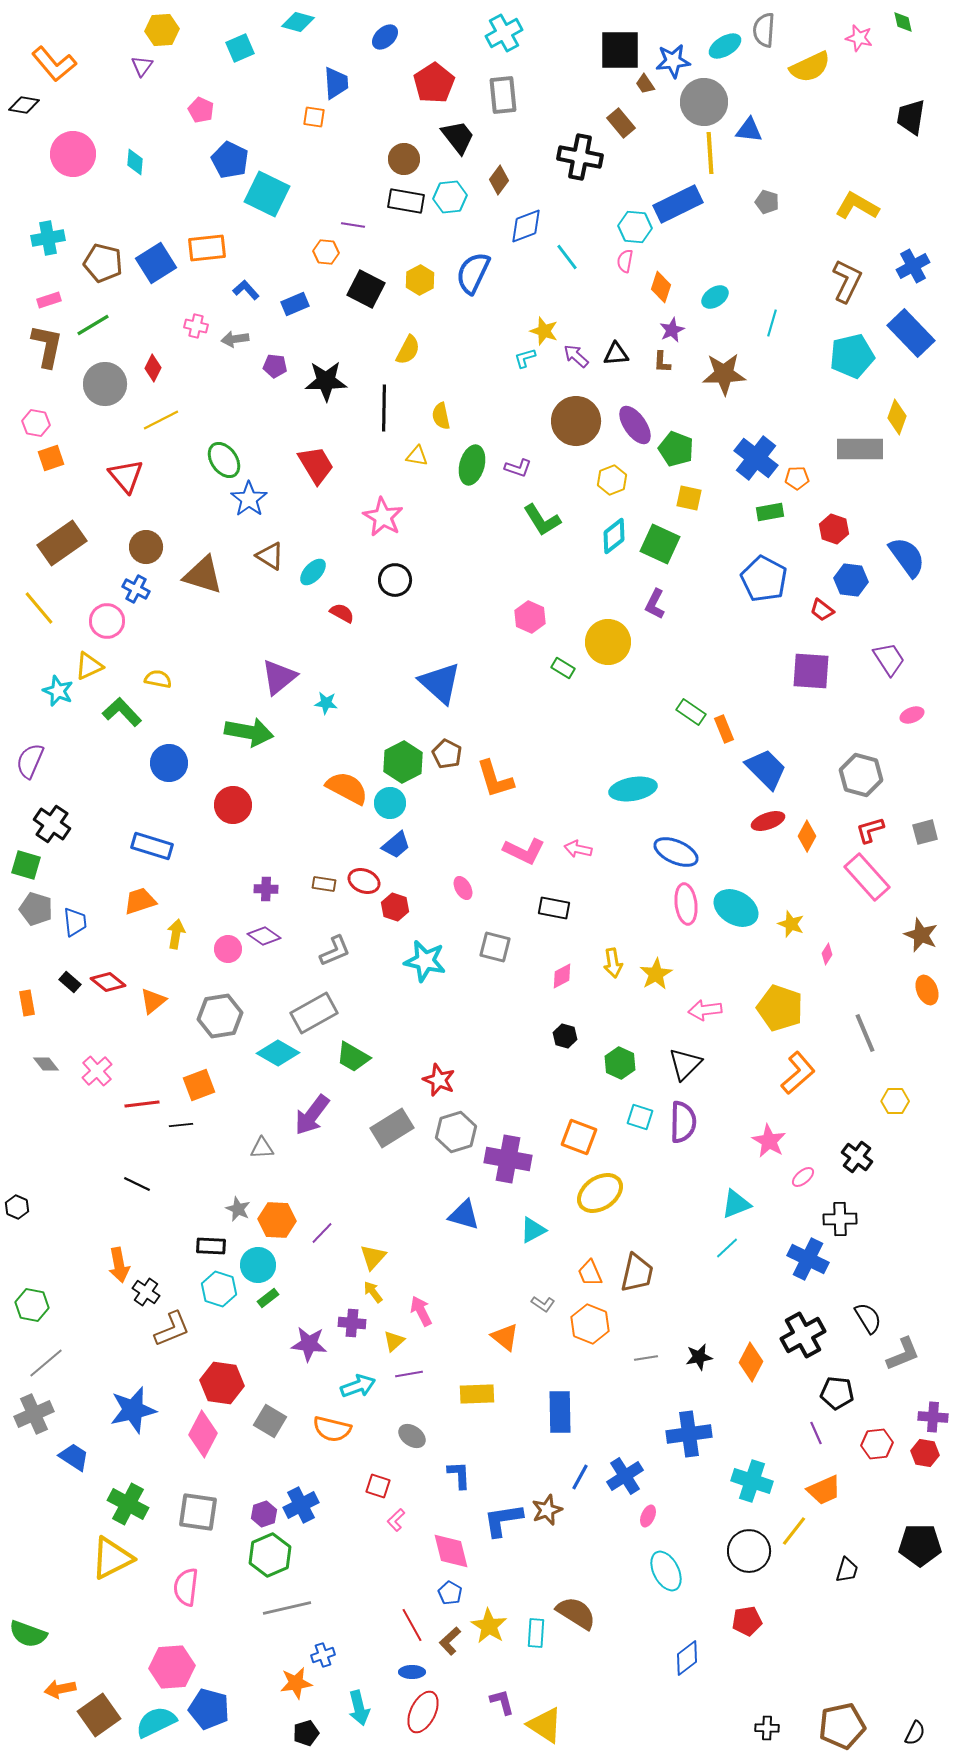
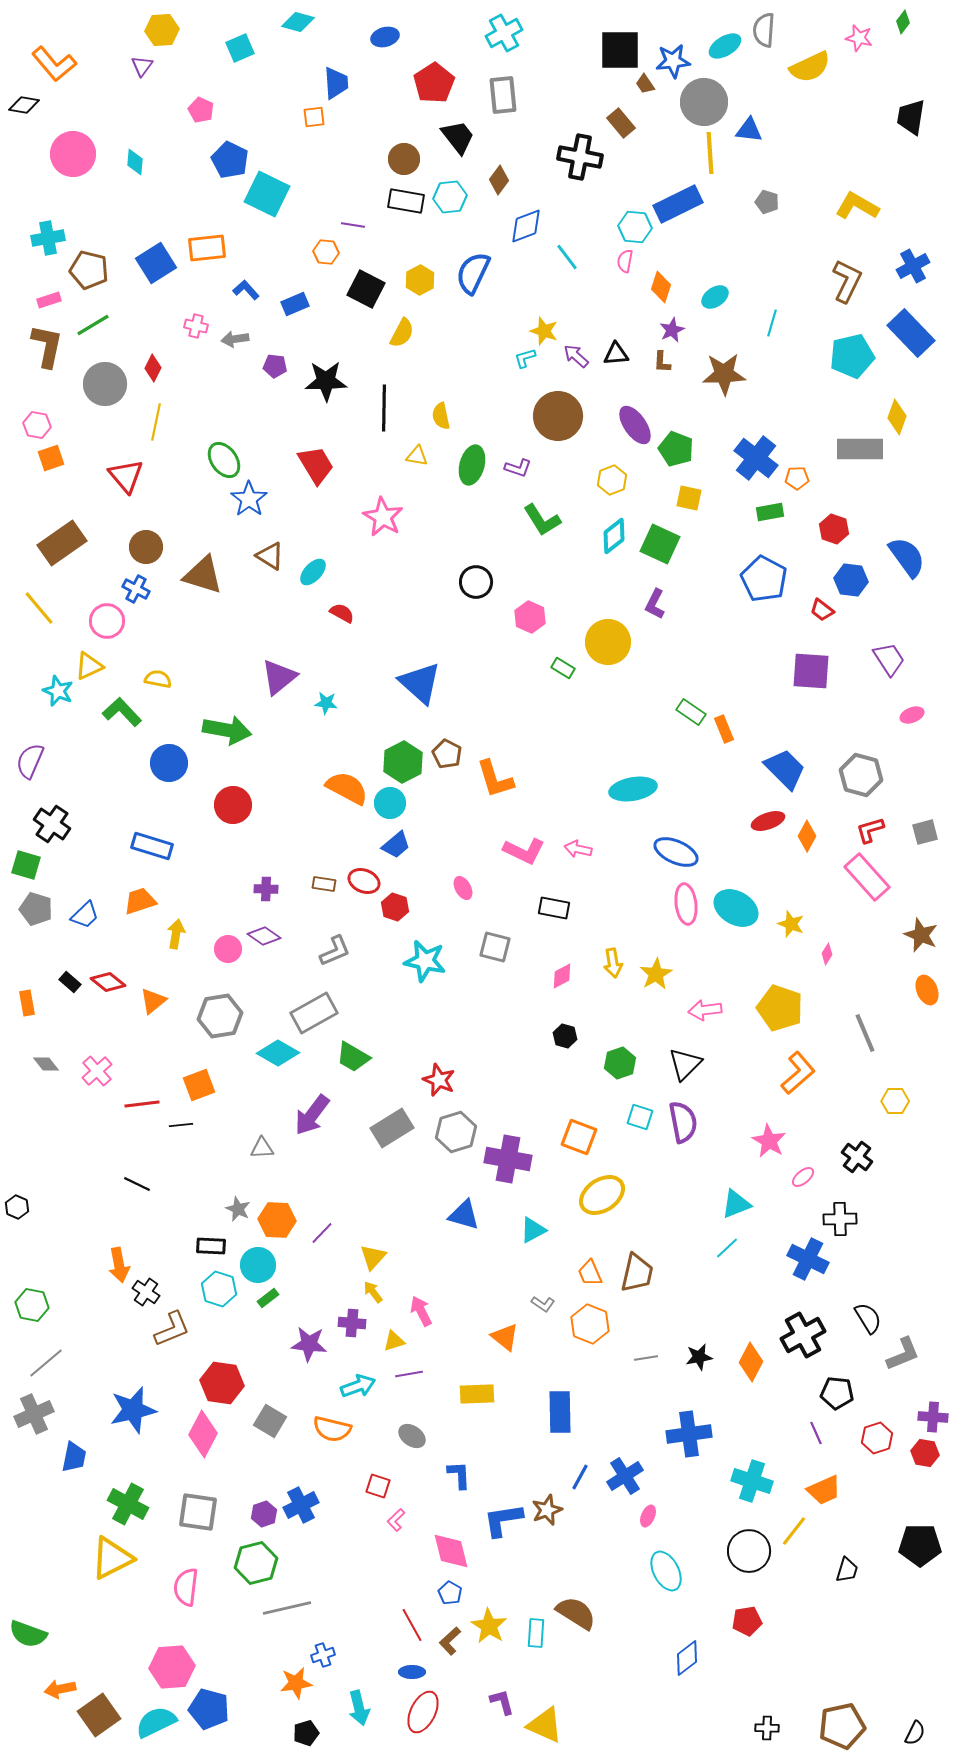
green diamond at (903, 22): rotated 50 degrees clockwise
blue ellipse at (385, 37): rotated 28 degrees clockwise
orange square at (314, 117): rotated 15 degrees counterclockwise
brown pentagon at (103, 263): moved 14 px left, 7 px down
yellow semicircle at (408, 350): moved 6 px left, 17 px up
yellow line at (161, 420): moved 5 px left, 2 px down; rotated 51 degrees counterclockwise
brown circle at (576, 421): moved 18 px left, 5 px up
pink hexagon at (36, 423): moved 1 px right, 2 px down
black circle at (395, 580): moved 81 px right, 2 px down
blue triangle at (440, 683): moved 20 px left
green arrow at (249, 732): moved 22 px left, 2 px up
blue trapezoid at (766, 769): moved 19 px right
blue trapezoid at (75, 922): moved 10 px right, 7 px up; rotated 52 degrees clockwise
green hexagon at (620, 1063): rotated 16 degrees clockwise
purple semicircle at (683, 1122): rotated 12 degrees counterclockwise
yellow ellipse at (600, 1193): moved 2 px right, 2 px down
yellow triangle at (394, 1341): rotated 25 degrees clockwise
red hexagon at (877, 1444): moved 6 px up; rotated 12 degrees counterclockwise
blue trapezoid at (74, 1457): rotated 68 degrees clockwise
green hexagon at (270, 1555): moved 14 px left, 8 px down; rotated 9 degrees clockwise
yellow triangle at (545, 1725): rotated 9 degrees counterclockwise
